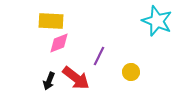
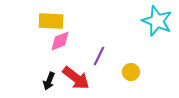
pink diamond: moved 1 px right, 2 px up
